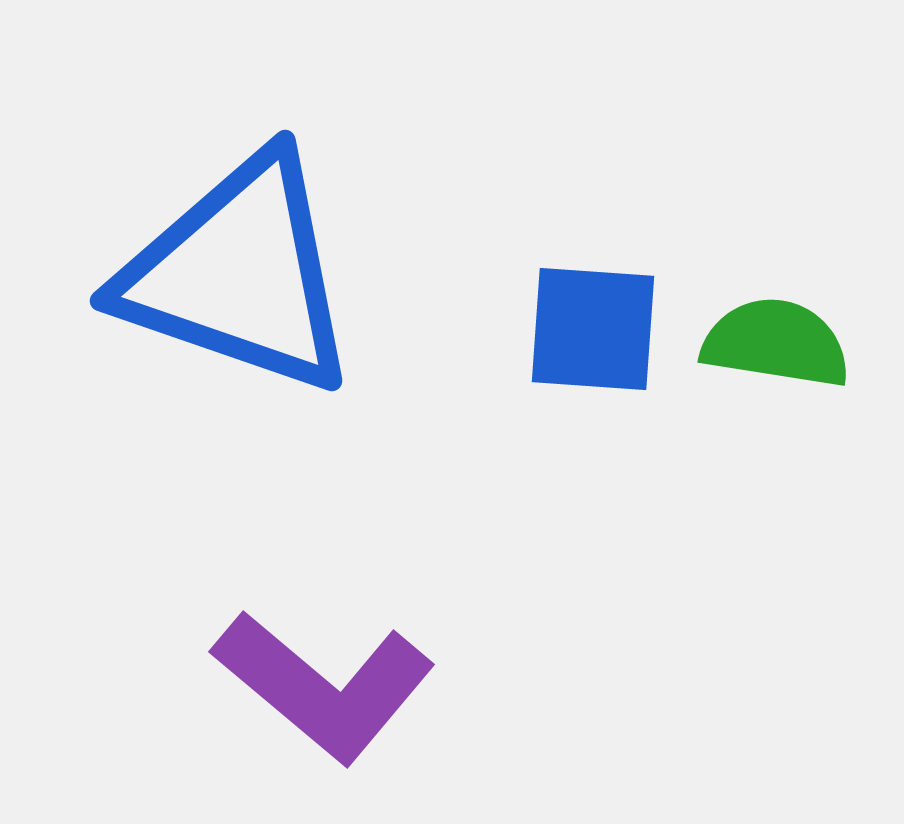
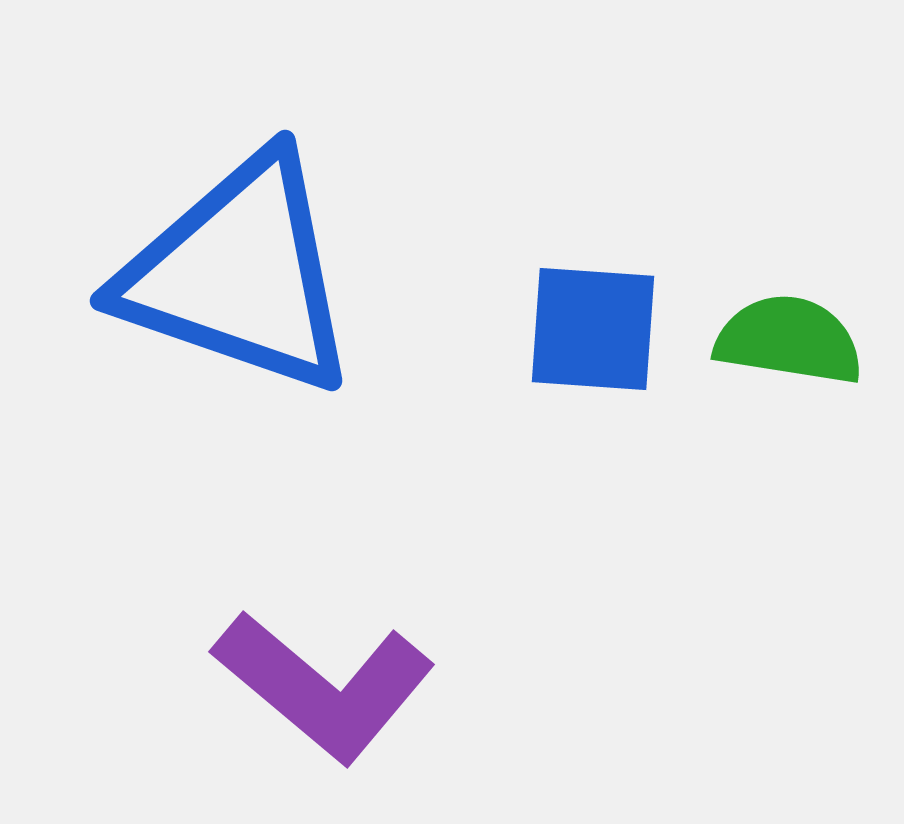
green semicircle: moved 13 px right, 3 px up
